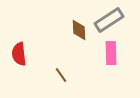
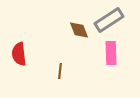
brown diamond: rotated 20 degrees counterclockwise
brown line: moved 1 px left, 4 px up; rotated 42 degrees clockwise
